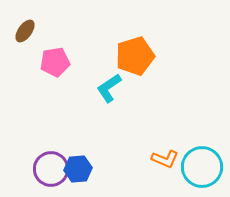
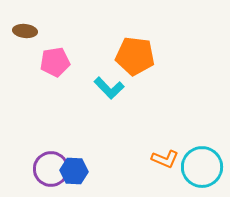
brown ellipse: rotated 60 degrees clockwise
orange pentagon: rotated 24 degrees clockwise
cyan L-shape: rotated 100 degrees counterclockwise
blue hexagon: moved 4 px left, 2 px down; rotated 8 degrees clockwise
